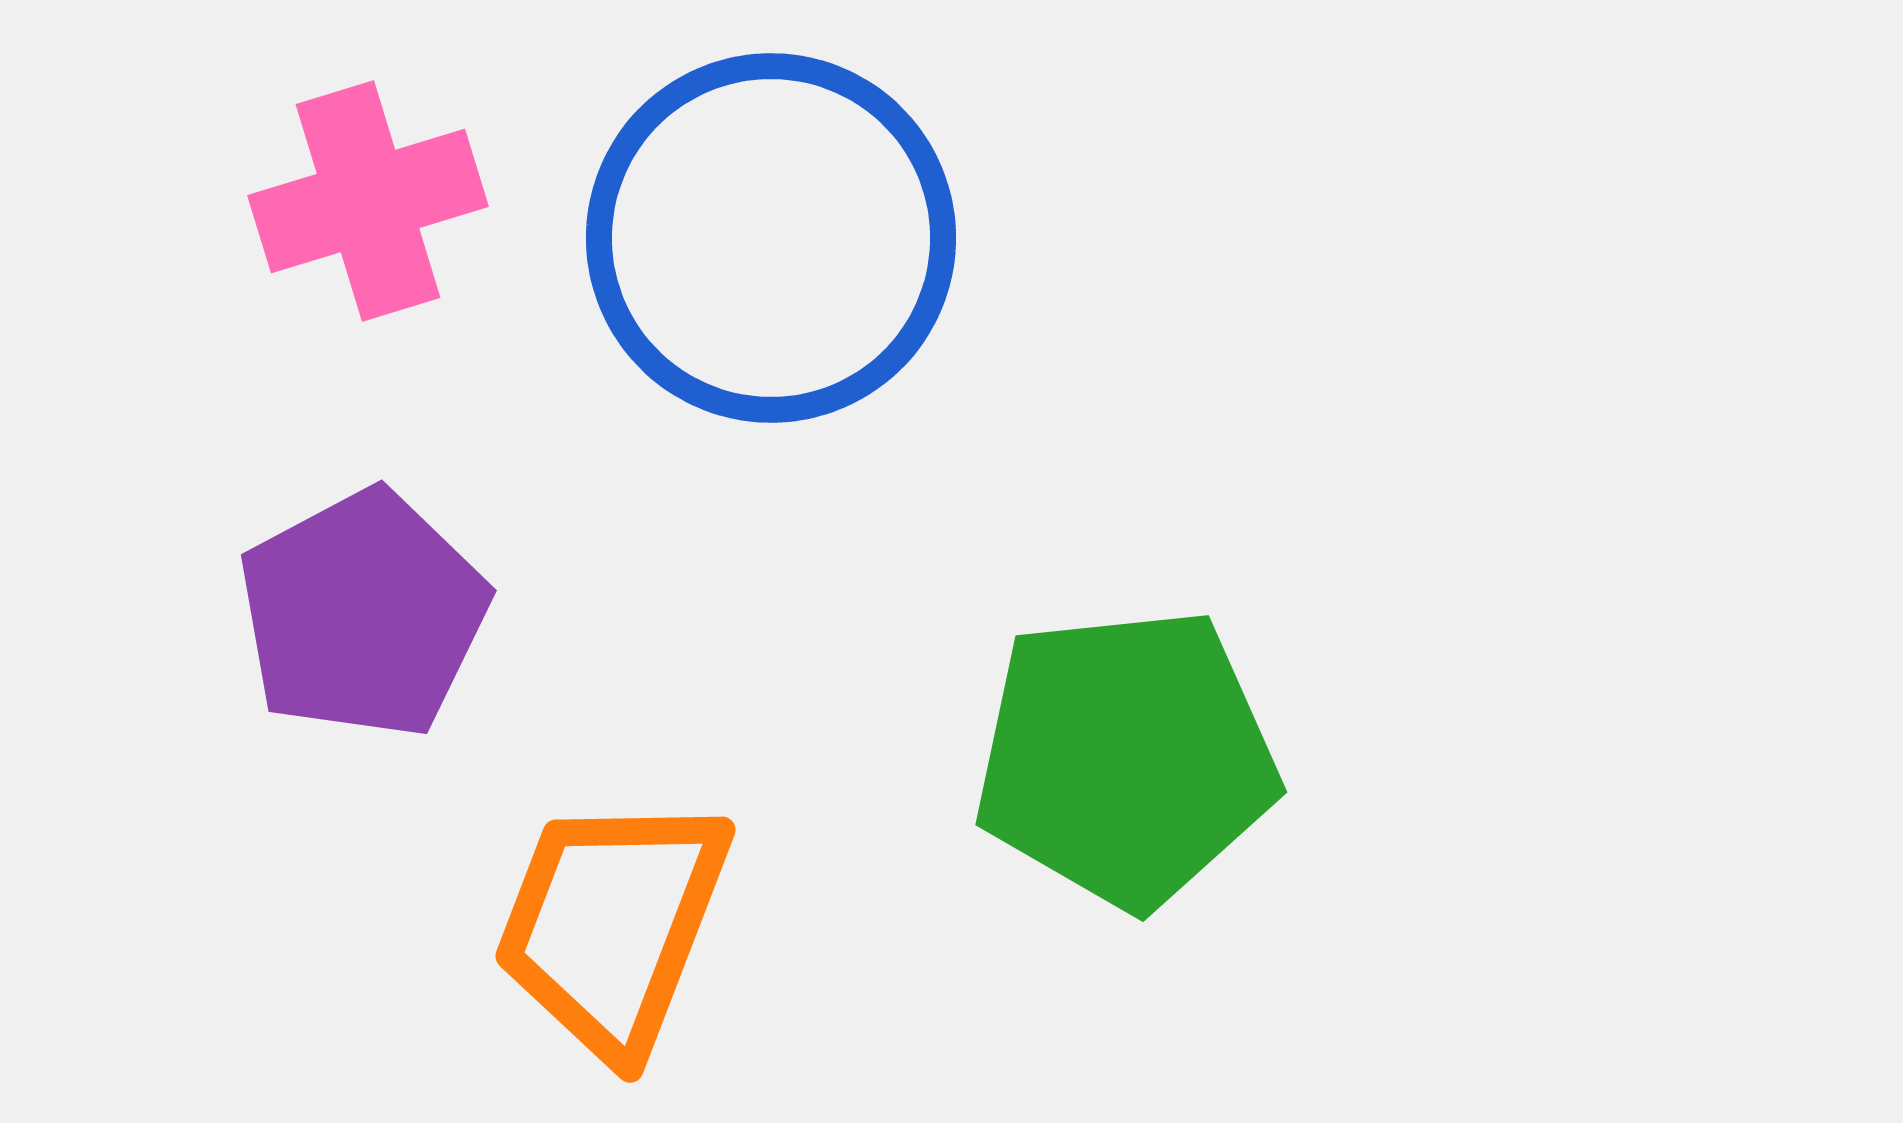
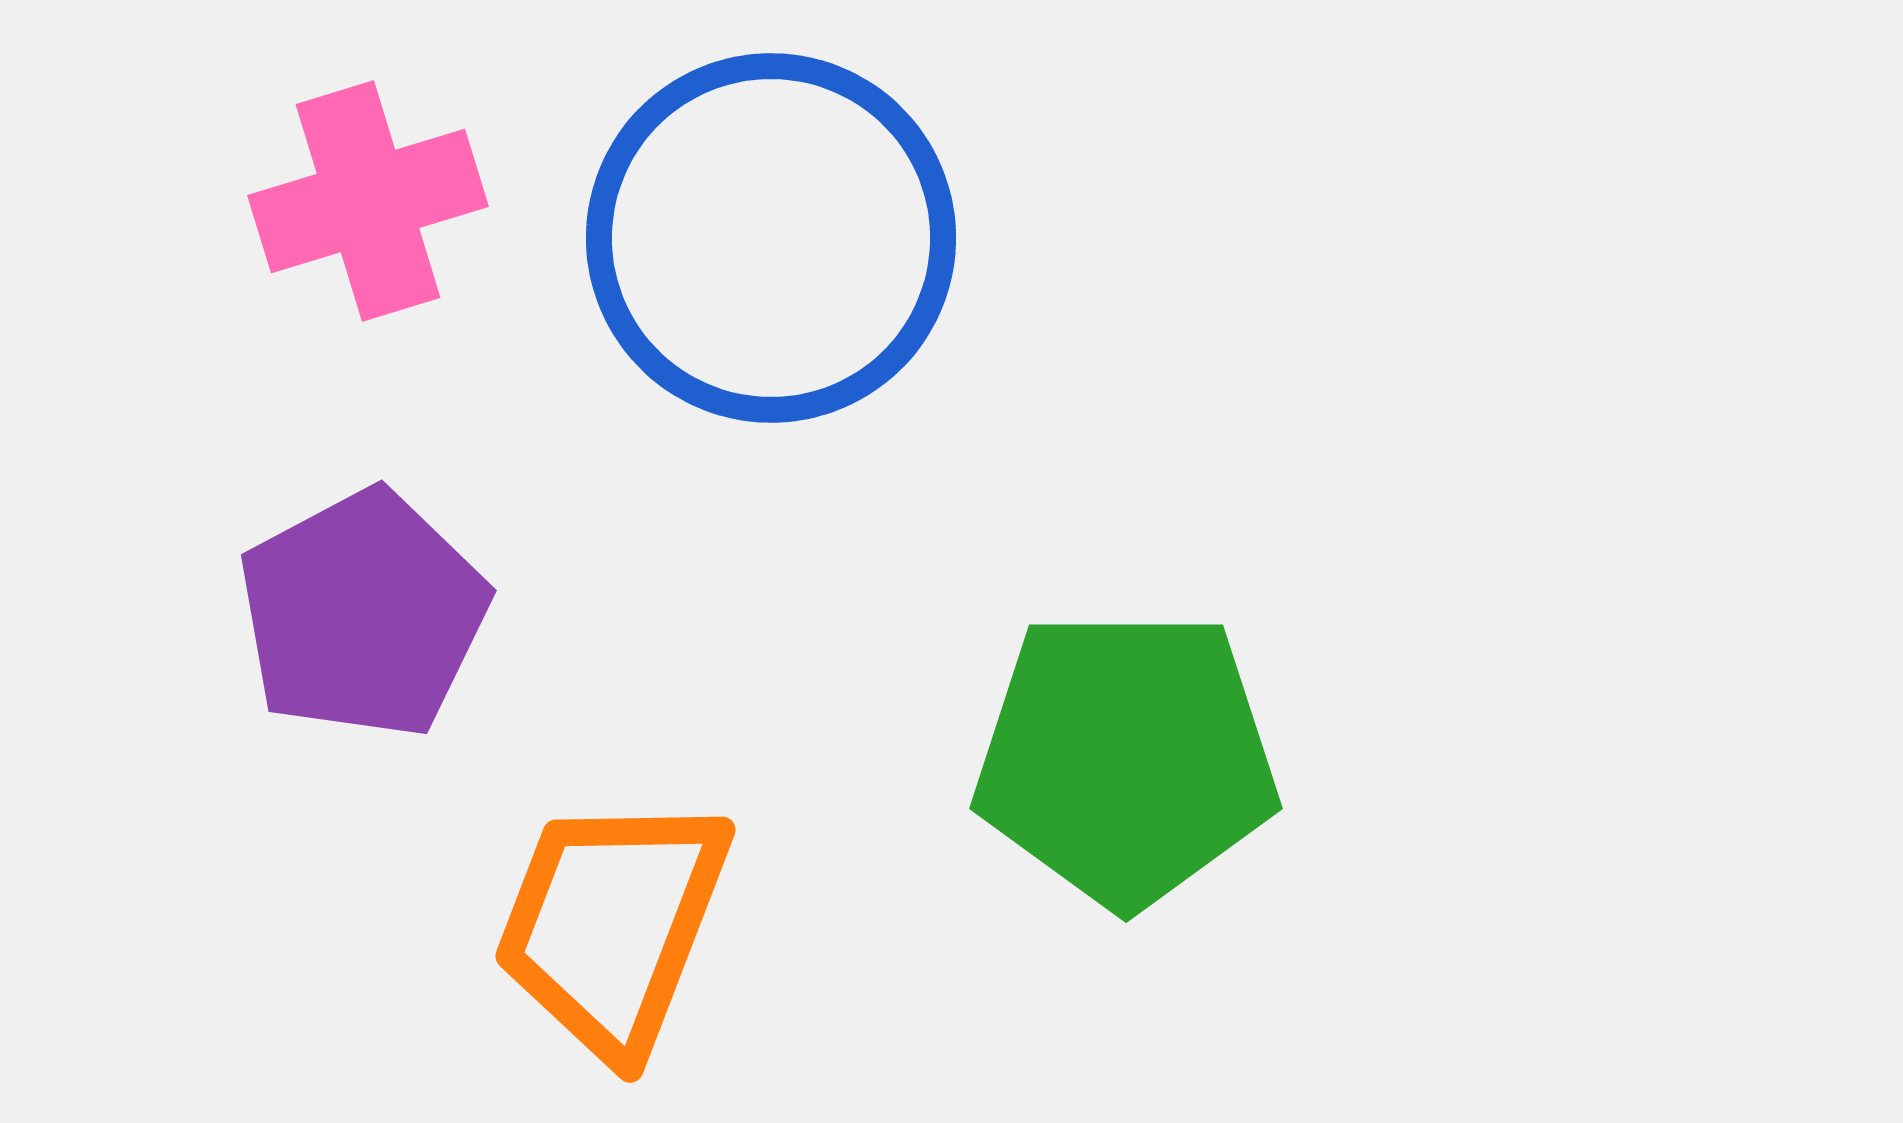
green pentagon: rotated 6 degrees clockwise
